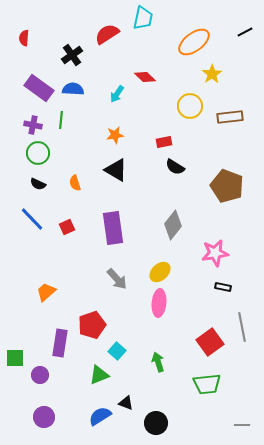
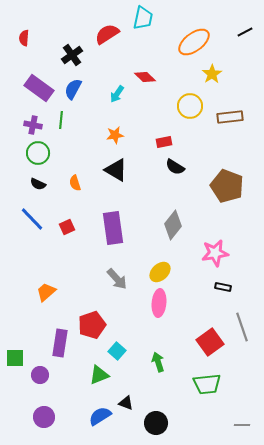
blue semicircle at (73, 89): rotated 65 degrees counterclockwise
gray line at (242, 327): rotated 8 degrees counterclockwise
